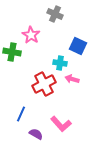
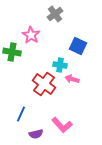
gray cross: rotated 28 degrees clockwise
cyan cross: moved 2 px down
red cross: rotated 25 degrees counterclockwise
pink L-shape: moved 1 px right, 1 px down
purple semicircle: rotated 136 degrees clockwise
